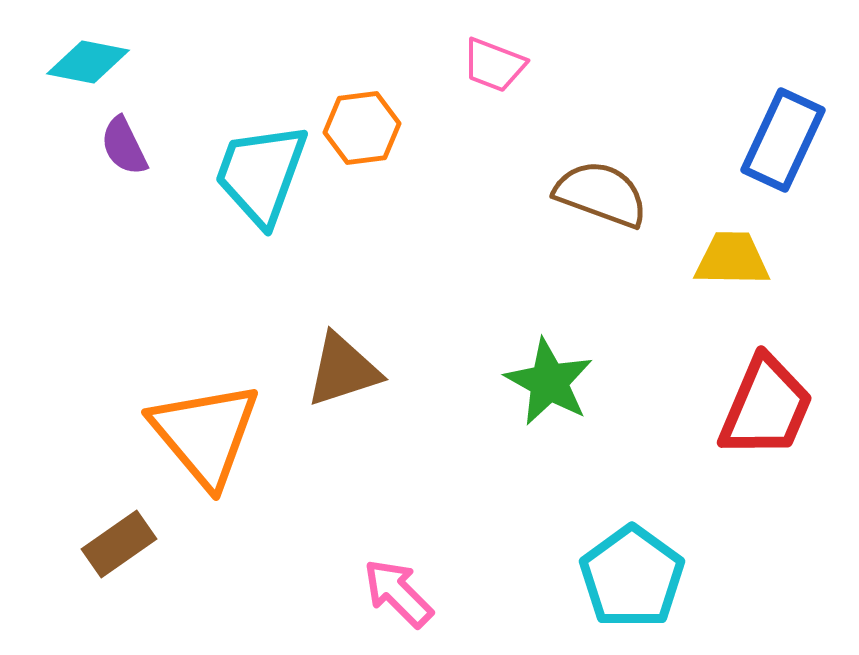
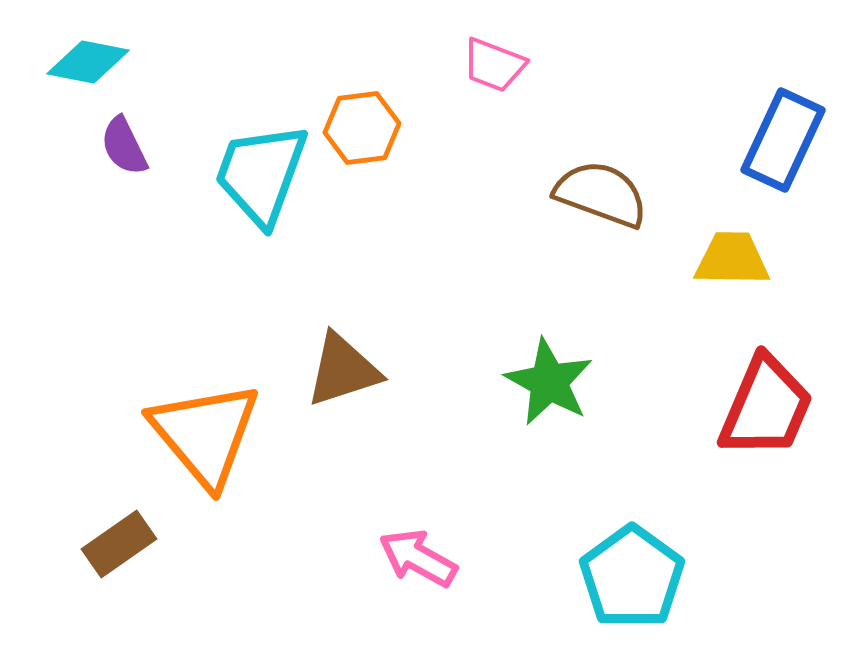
pink arrow: moved 20 px right, 35 px up; rotated 16 degrees counterclockwise
